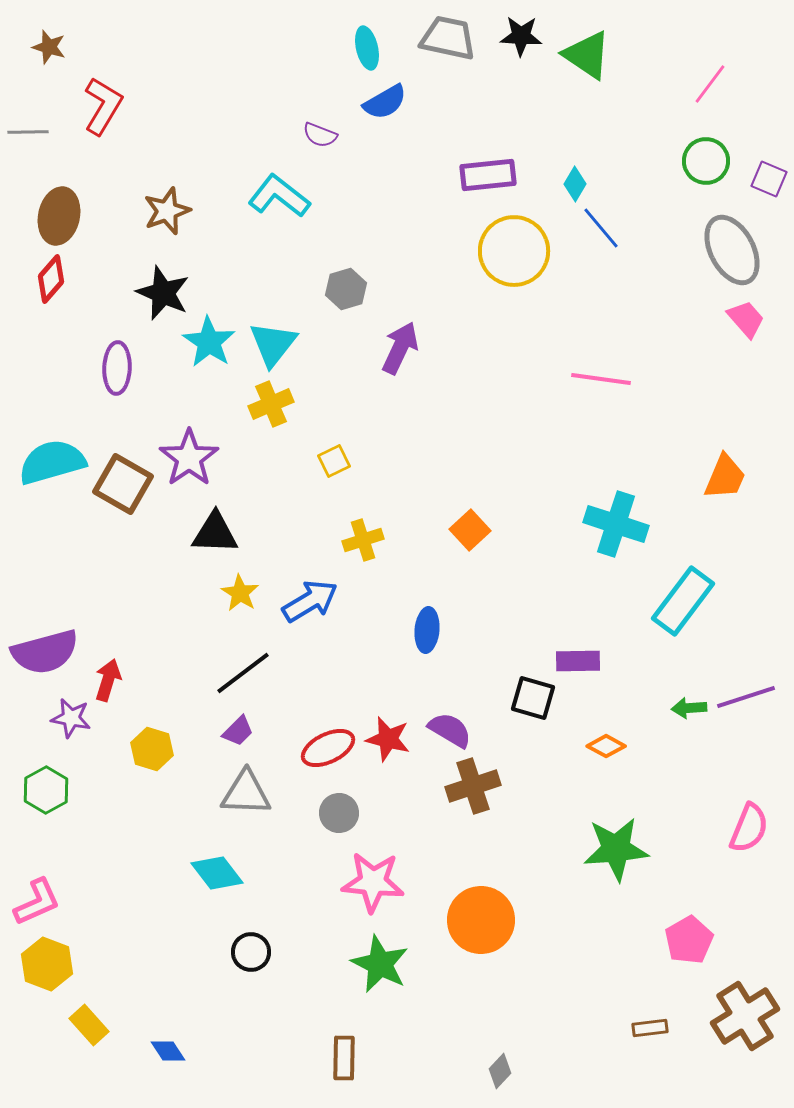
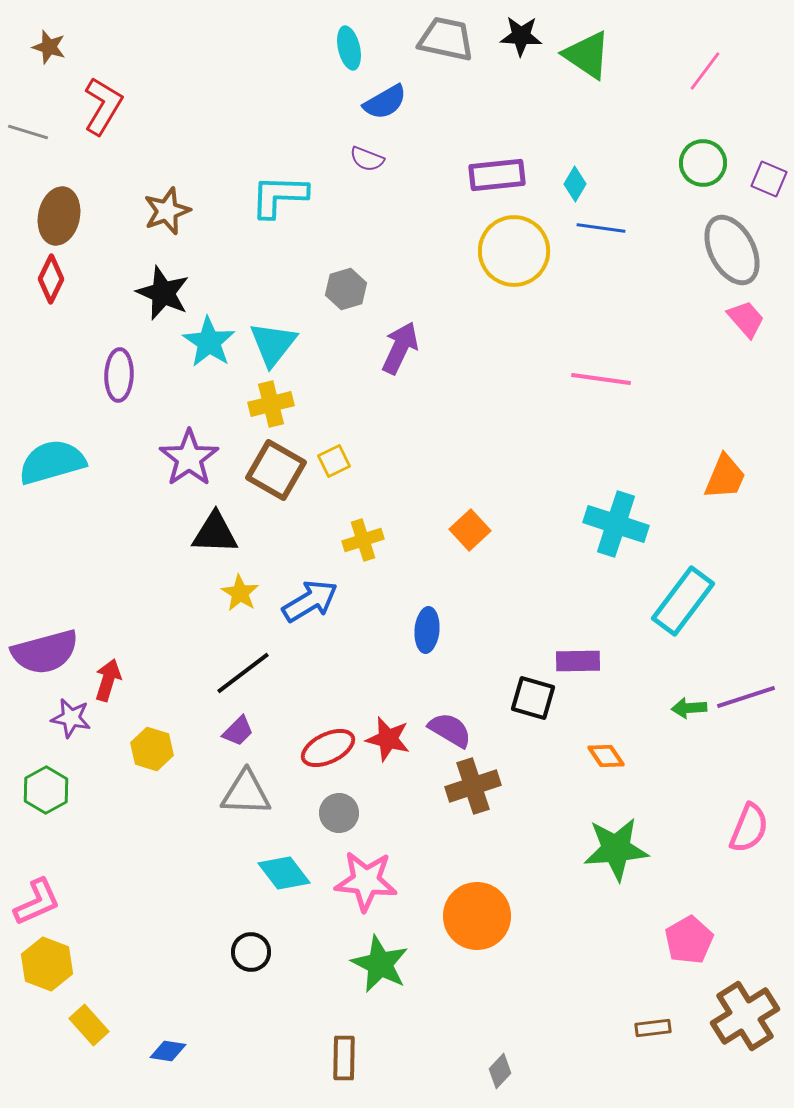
gray trapezoid at (448, 38): moved 2 px left, 1 px down
cyan ellipse at (367, 48): moved 18 px left
pink line at (710, 84): moved 5 px left, 13 px up
gray line at (28, 132): rotated 18 degrees clockwise
purple semicircle at (320, 135): moved 47 px right, 24 px down
green circle at (706, 161): moved 3 px left, 2 px down
purple rectangle at (488, 175): moved 9 px right
cyan L-shape at (279, 196): rotated 36 degrees counterclockwise
blue line at (601, 228): rotated 42 degrees counterclockwise
red diamond at (51, 279): rotated 15 degrees counterclockwise
purple ellipse at (117, 368): moved 2 px right, 7 px down
yellow cross at (271, 404): rotated 9 degrees clockwise
brown square at (123, 484): moved 153 px right, 14 px up
orange diamond at (606, 746): moved 10 px down; rotated 27 degrees clockwise
cyan diamond at (217, 873): moved 67 px right
pink star at (373, 882): moved 7 px left, 1 px up
orange circle at (481, 920): moved 4 px left, 4 px up
brown rectangle at (650, 1028): moved 3 px right
blue diamond at (168, 1051): rotated 48 degrees counterclockwise
